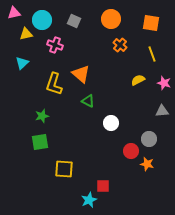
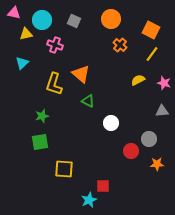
pink triangle: rotated 24 degrees clockwise
orange square: moved 7 px down; rotated 18 degrees clockwise
yellow line: rotated 56 degrees clockwise
orange star: moved 10 px right; rotated 16 degrees counterclockwise
